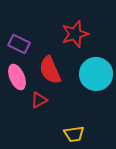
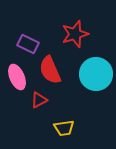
purple rectangle: moved 9 px right
yellow trapezoid: moved 10 px left, 6 px up
